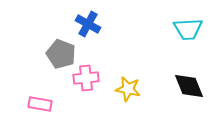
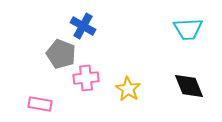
blue cross: moved 5 px left, 2 px down
yellow star: rotated 20 degrees clockwise
